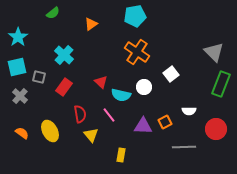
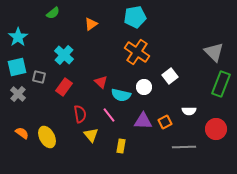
cyan pentagon: moved 1 px down
white square: moved 1 px left, 2 px down
gray cross: moved 2 px left, 2 px up
purple triangle: moved 5 px up
yellow ellipse: moved 3 px left, 6 px down
yellow rectangle: moved 9 px up
